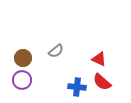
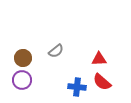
red triangle: rotated 28 degrees counterclockwise
